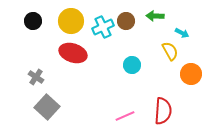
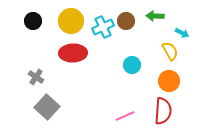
red ellipse: rotated 20 degrees counterclockwise
orange circle: moved 22 px left, 7 px down
